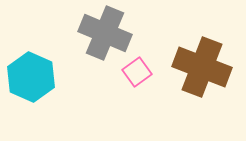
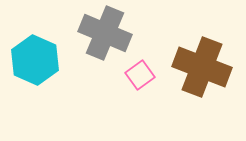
pink square: moved 3 px right, 3 px down
cyan hexagon: moved 4 px right, 17 px up
